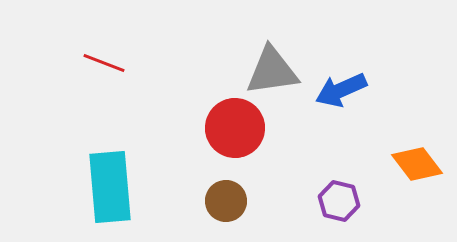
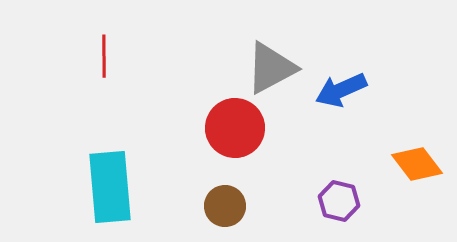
red line: moved 7 px up; rotated 69 degrees clockwise
gray triangle: moved 1 px left, 3 px up; rotated 20 degrees counterclockwise
brown circle: moved 1 px left, 5 px down
